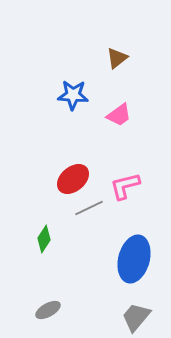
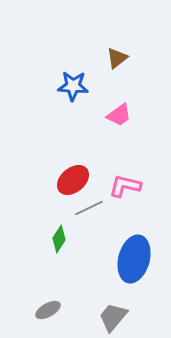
blue star: moved 9 px up
red ellipse: moved 1 px down
pink L-shape: rotated 28 degrees clockwise
green diamond: moved 15 px right
gray trapezoid: moved 23 px left
